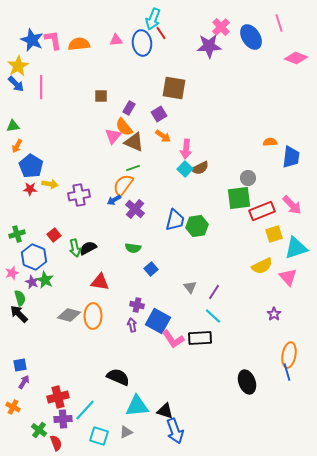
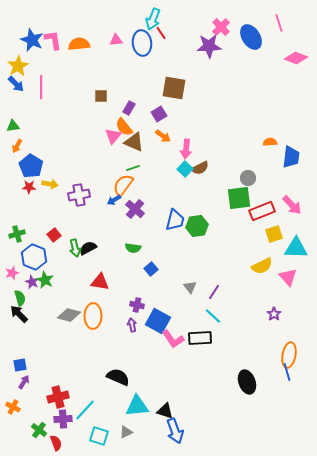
red star at (30, 189): moved 1 px left, 2 px up
cyan triangle at (296, 248): rotated 20 degrees clockwise
